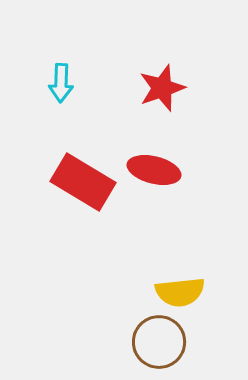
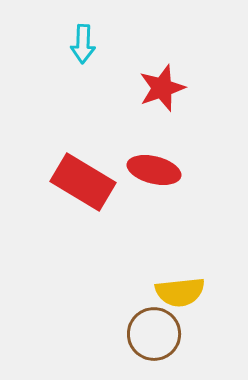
cyan arrow: moved 22 px right, 39 px up
brown circle: moved 5 px left, 8 px up
